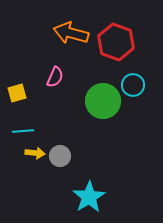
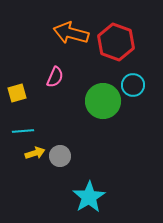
yellow arrow: rotated 24 degrees counterclockwise
